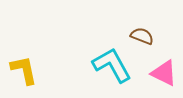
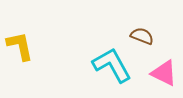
yellow L-shape: moved 4 px left, 24 px up
